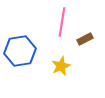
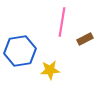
yellow star: moved 11 px left, 4 px down; rotated 18 degrees clockwise
